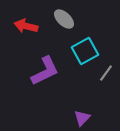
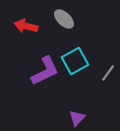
cyan square: moved 10 px left, 10 px down
gray line: moved 2 px right
purple triangle: moved 5 px left
